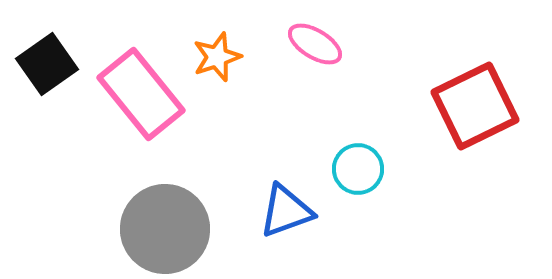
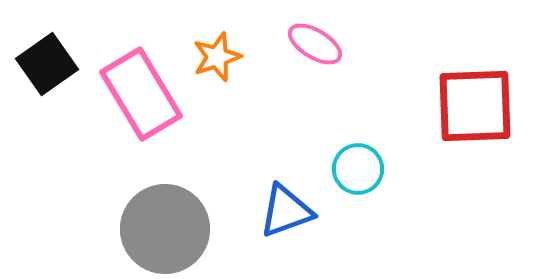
pink rectangle: rotated 8 degrees clockwise
red square: rotated 24 degrees clockwise
